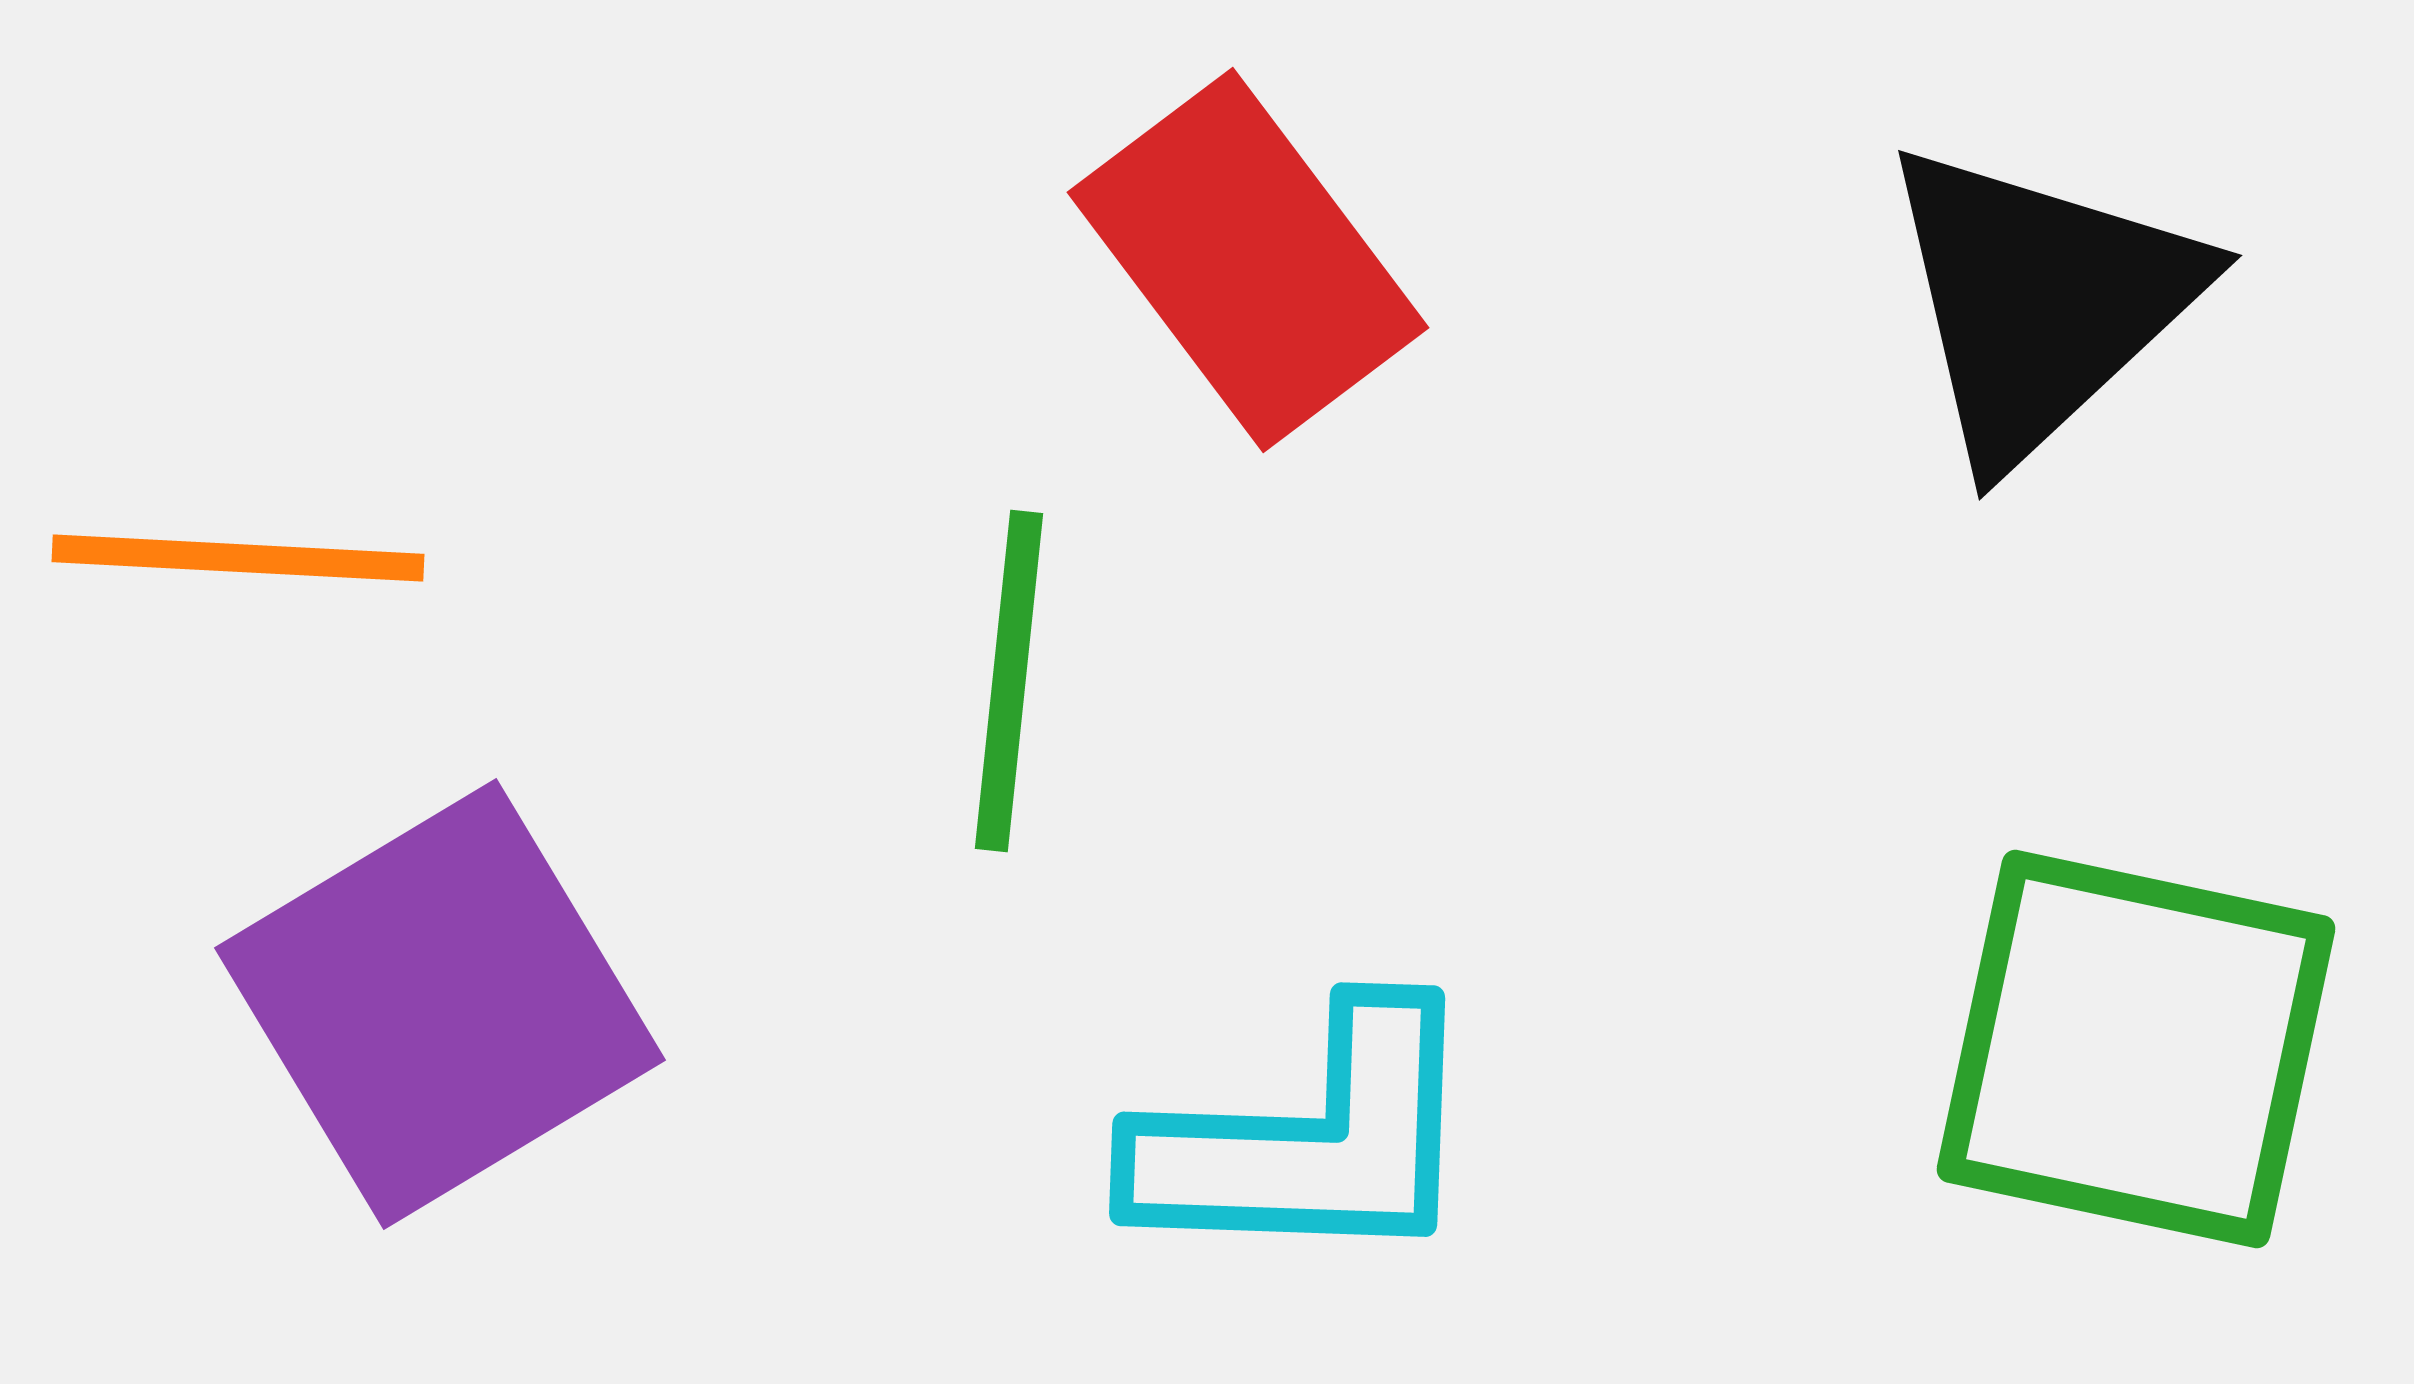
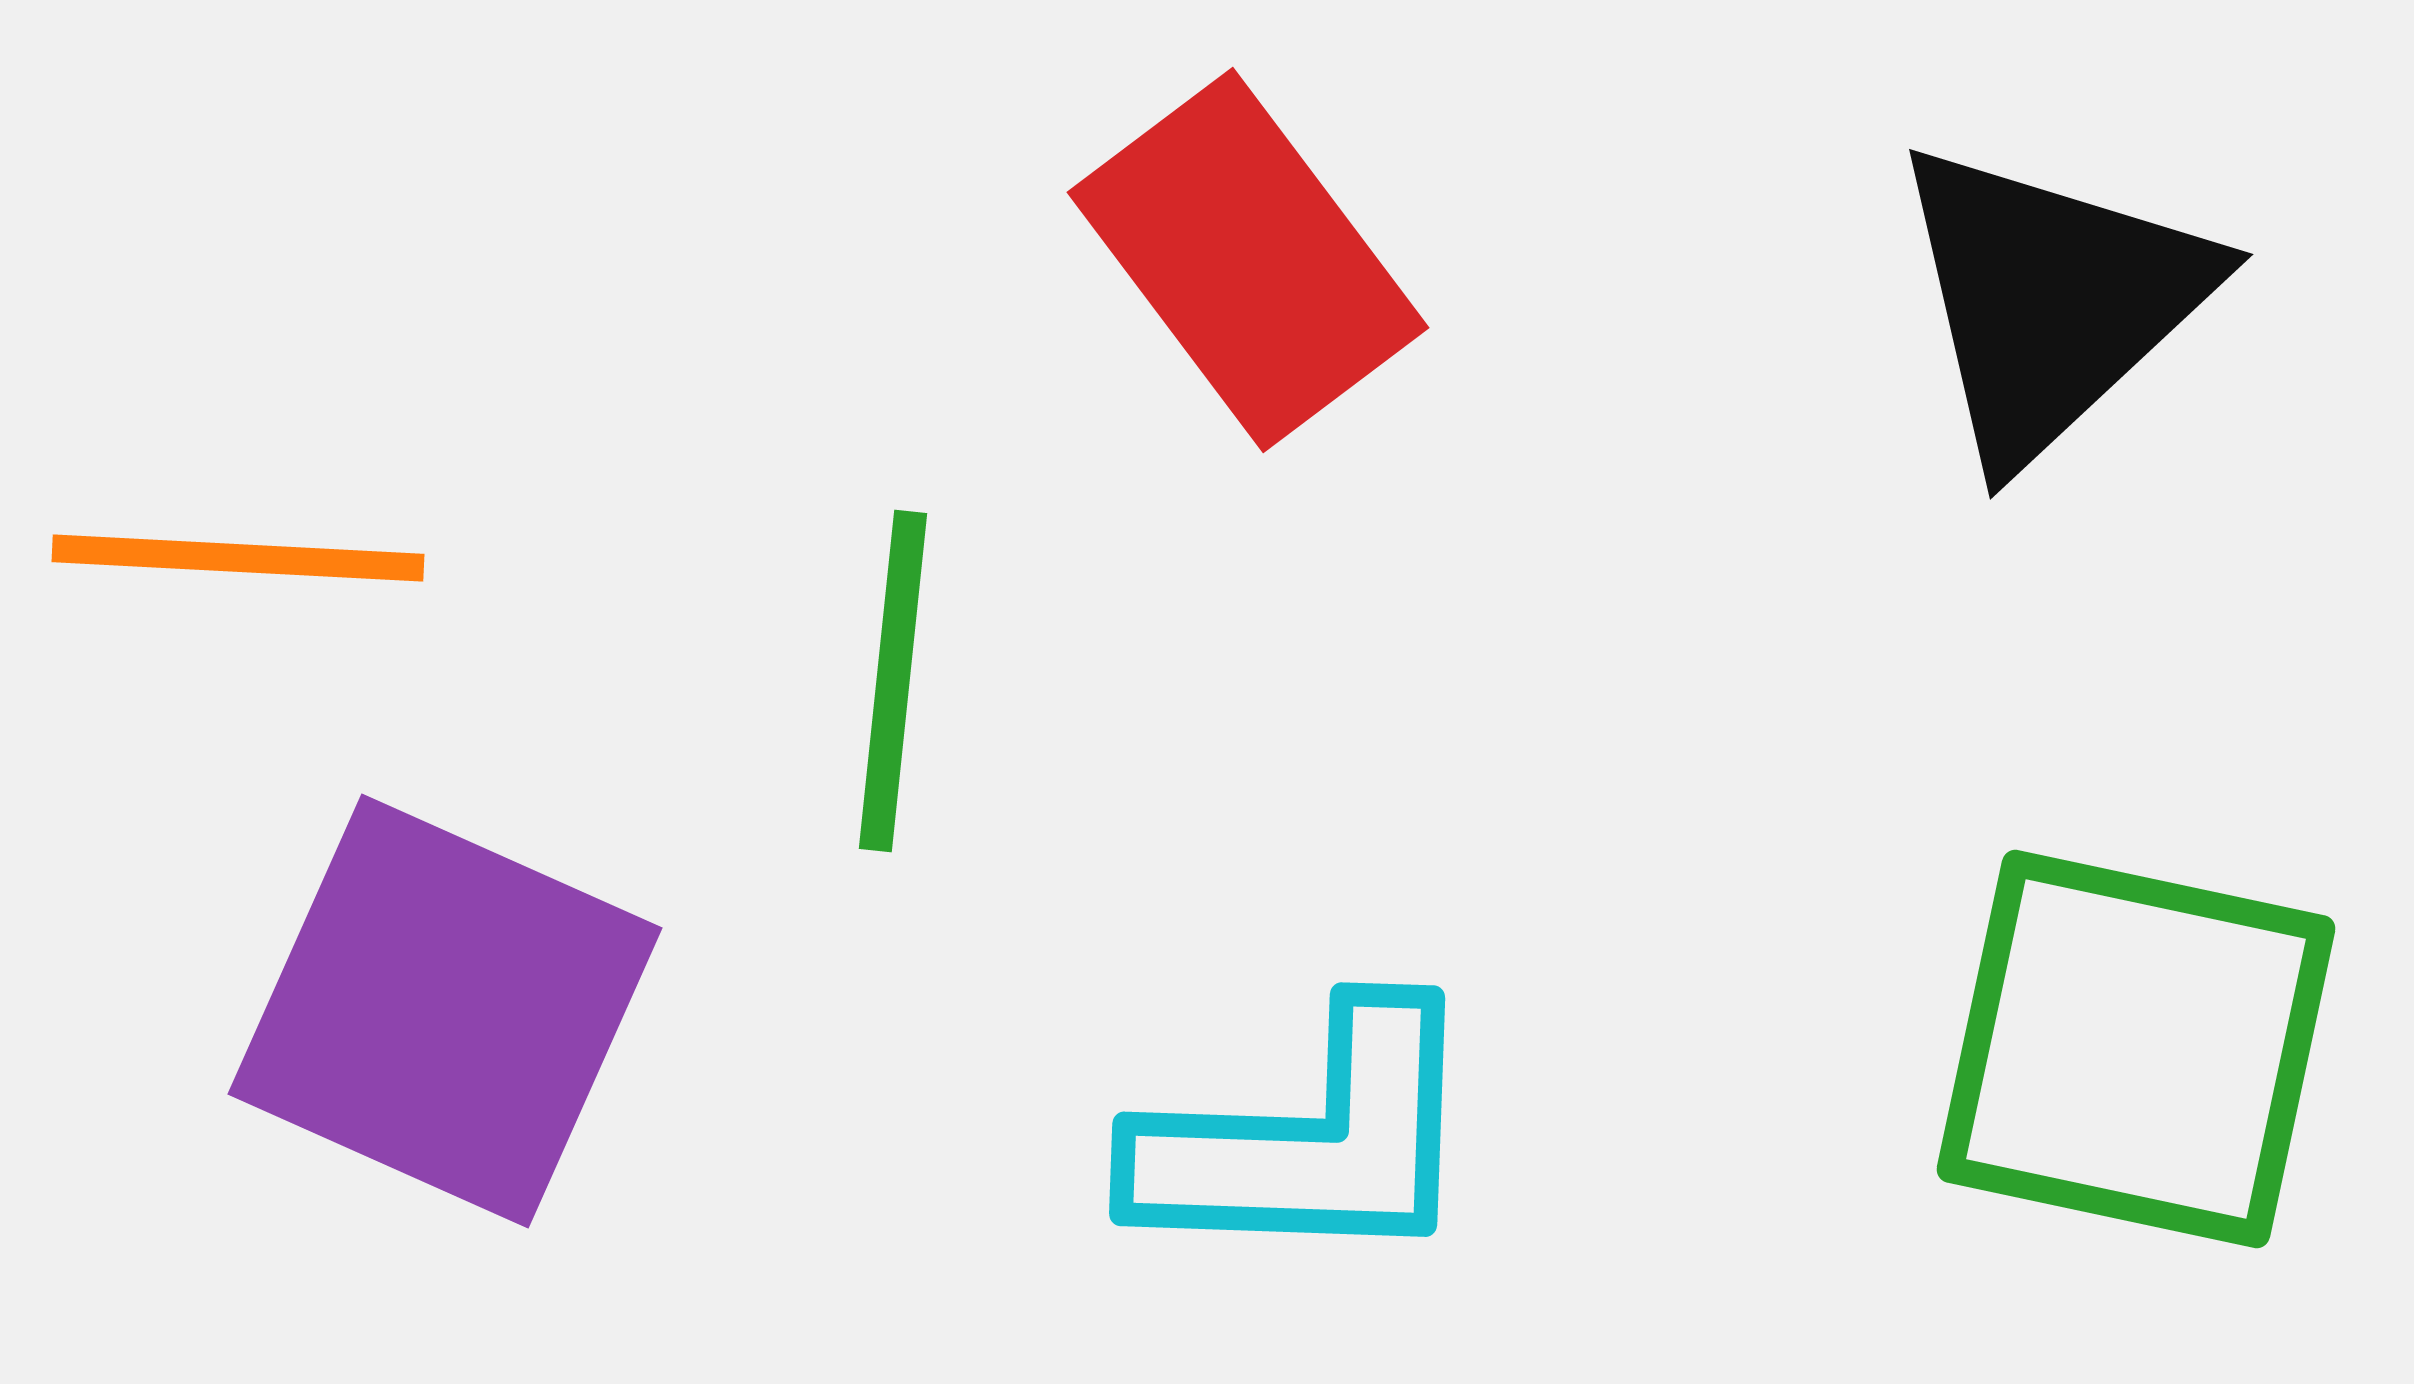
black triangle: moved 11 px right, 1 px up
green line: moved 116 px left
purple square: moved 5 px right, 7 px down; rotated 35 degrees counterclockwise
